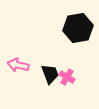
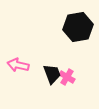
black hexagon: moved 1 px up
black trapezoid: moved 2 px right
